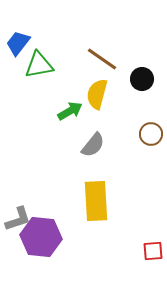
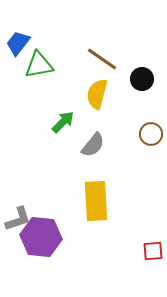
green arrow: moved 7 px left, 11 px down; rotated 15 degrees counterclockwise
